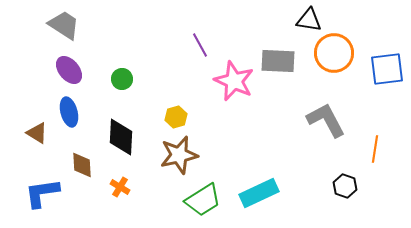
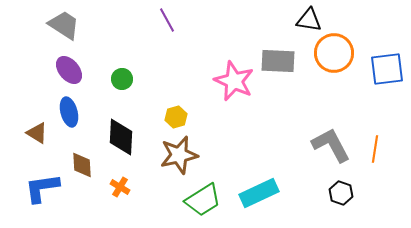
purple line: moved 33 px left, 25 px up
gray L-shape: moved 5 px right, 25 px down
black hexagon: moved 4 px left, 7 px down
blue L-shape: moved 5 px up
